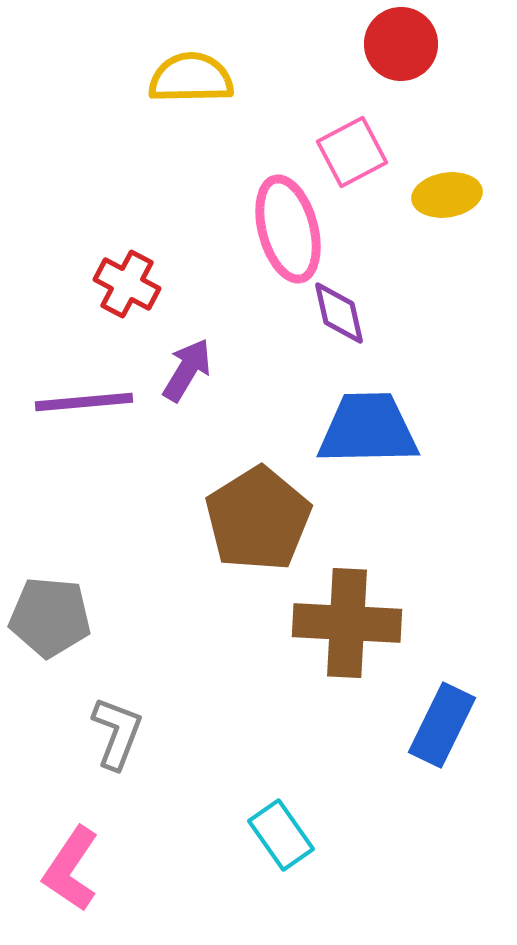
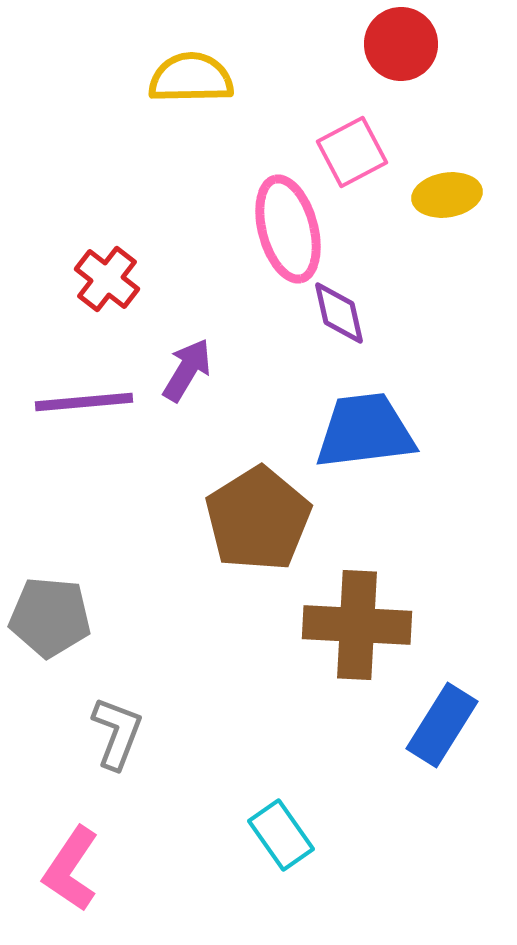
red cross: moved 20 px left, 5 px up; rotated 10 degrees clockwise
blue trapezoid: moved 3 px left, 2 px down; rotated 6 degrees counterclockwise
brown cross: moved 10 px right, 2 px down
blue rectangle: rotated 6 degrees clockwise
